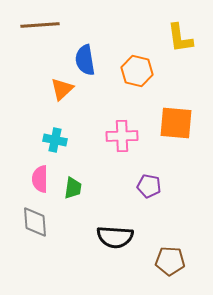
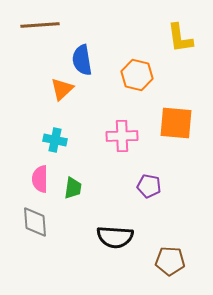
blue semicircle: moved 3 px left
orange hexagon: moved 4 px down
